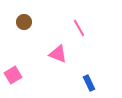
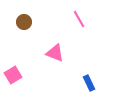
pink line: moved 9 px up
pink triangle: moved 3 px left, 1 px up
